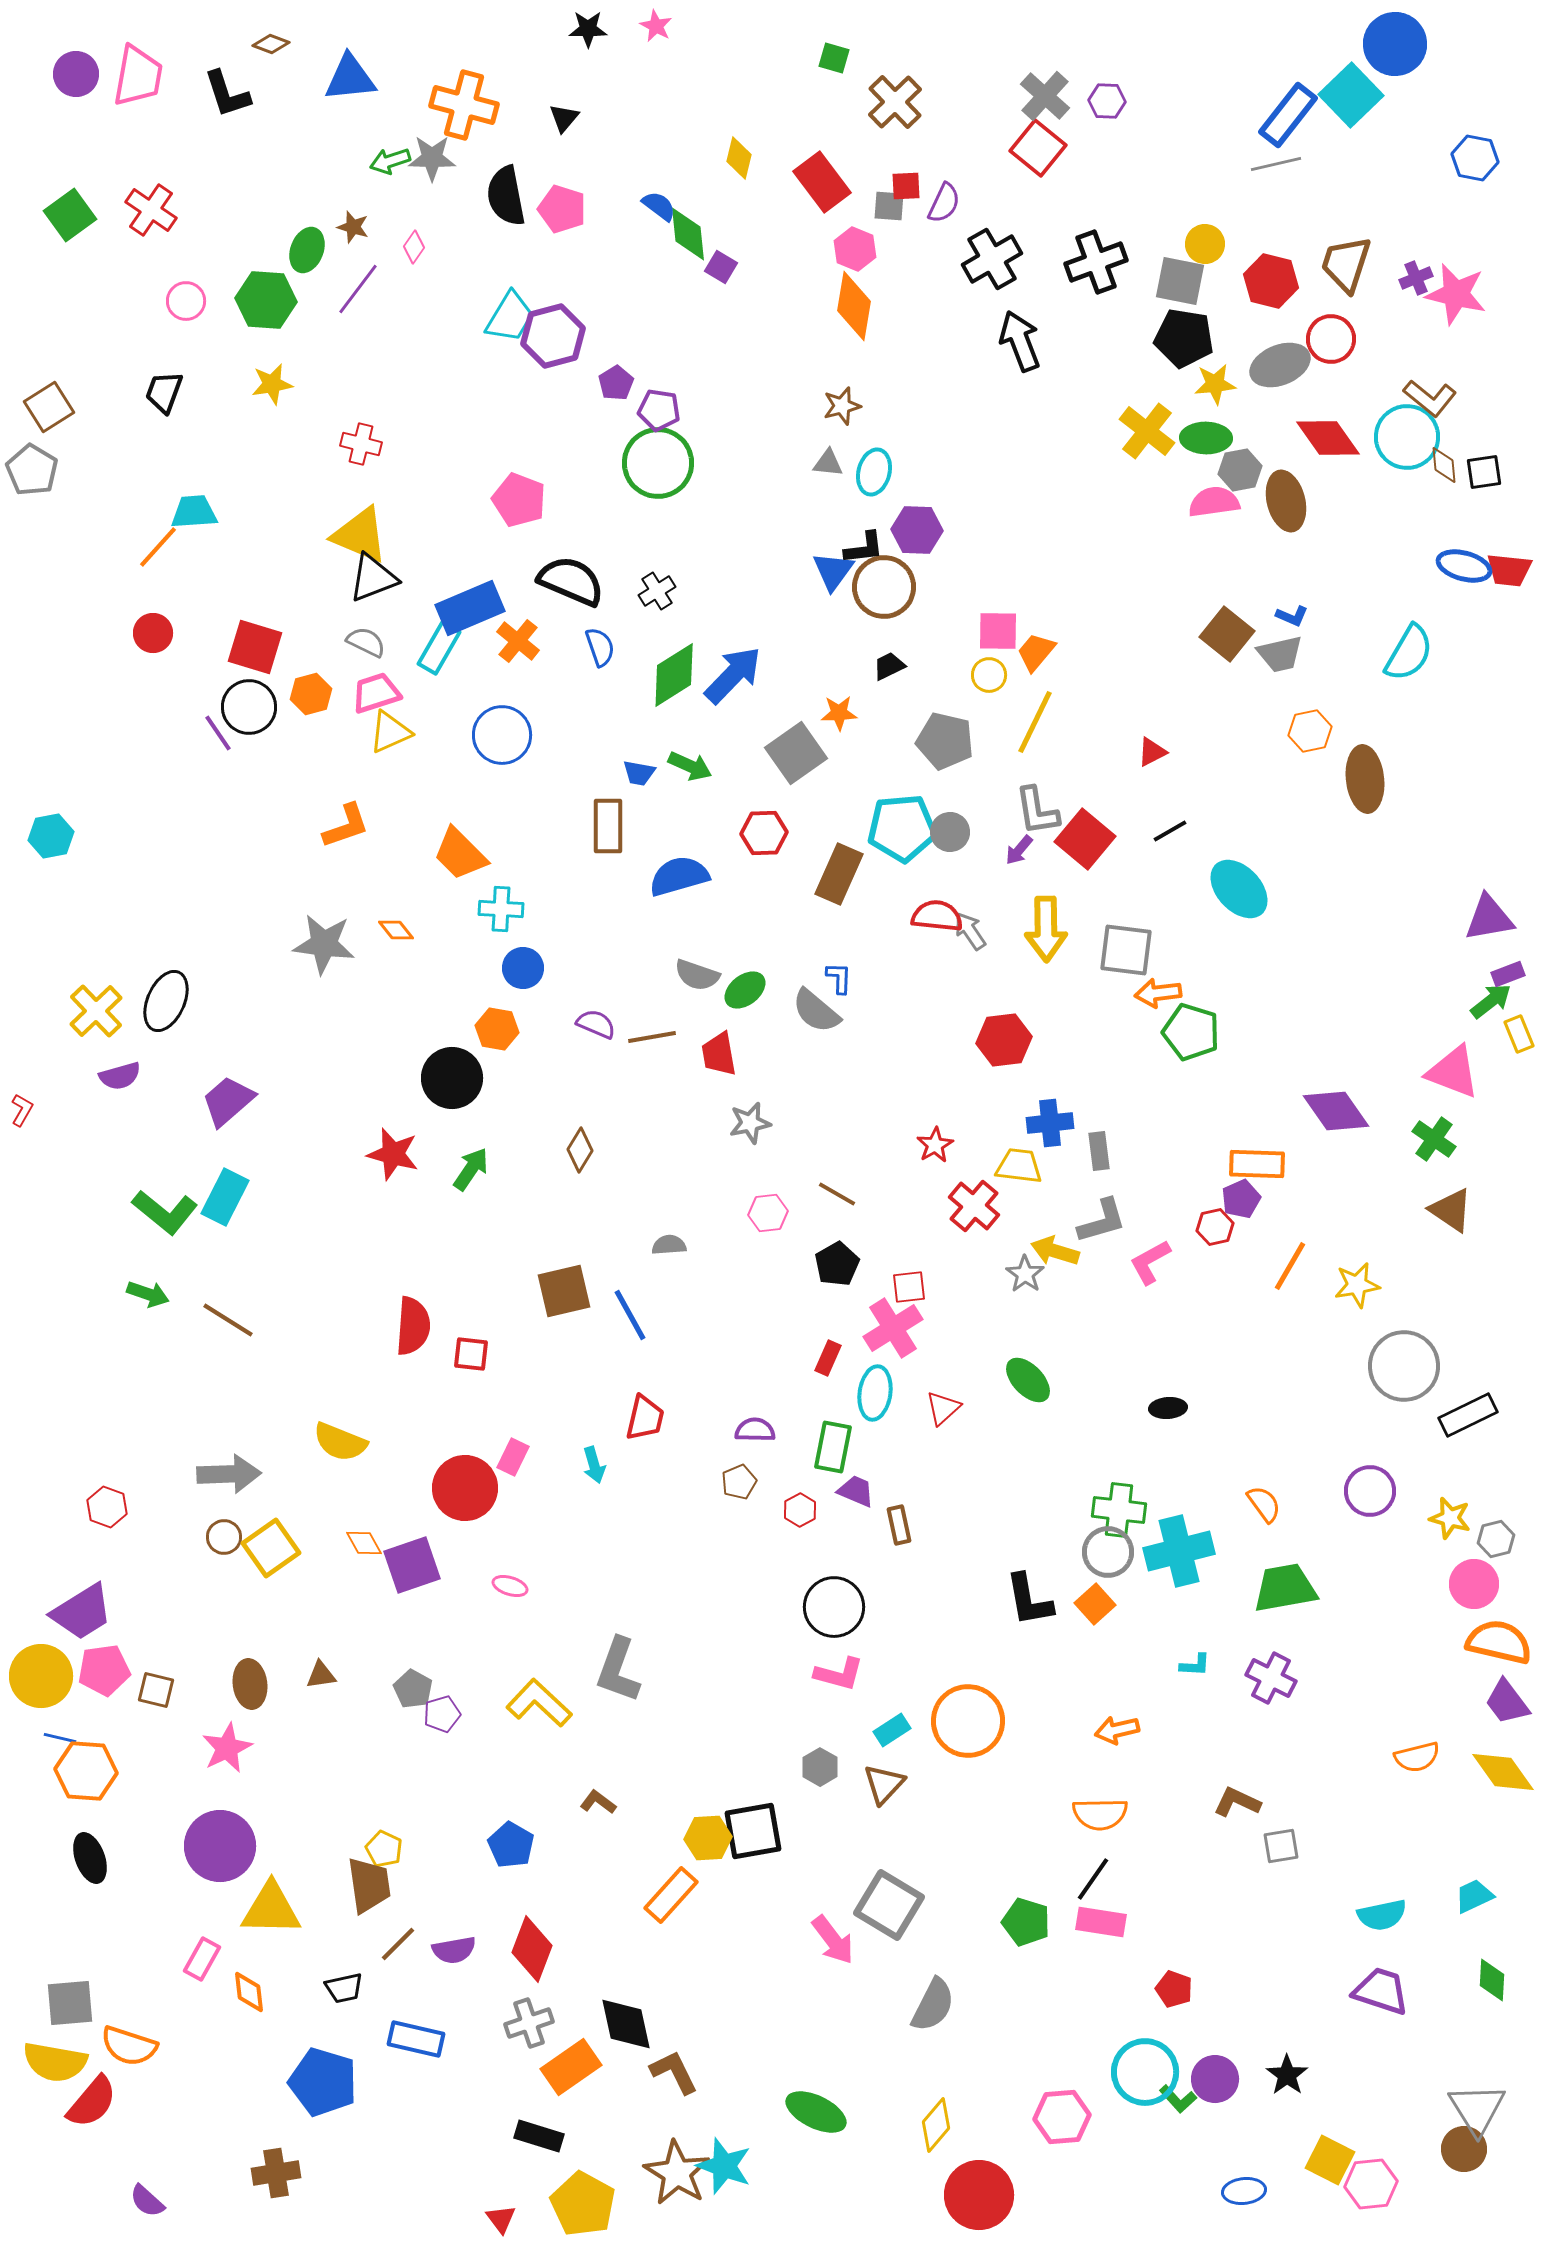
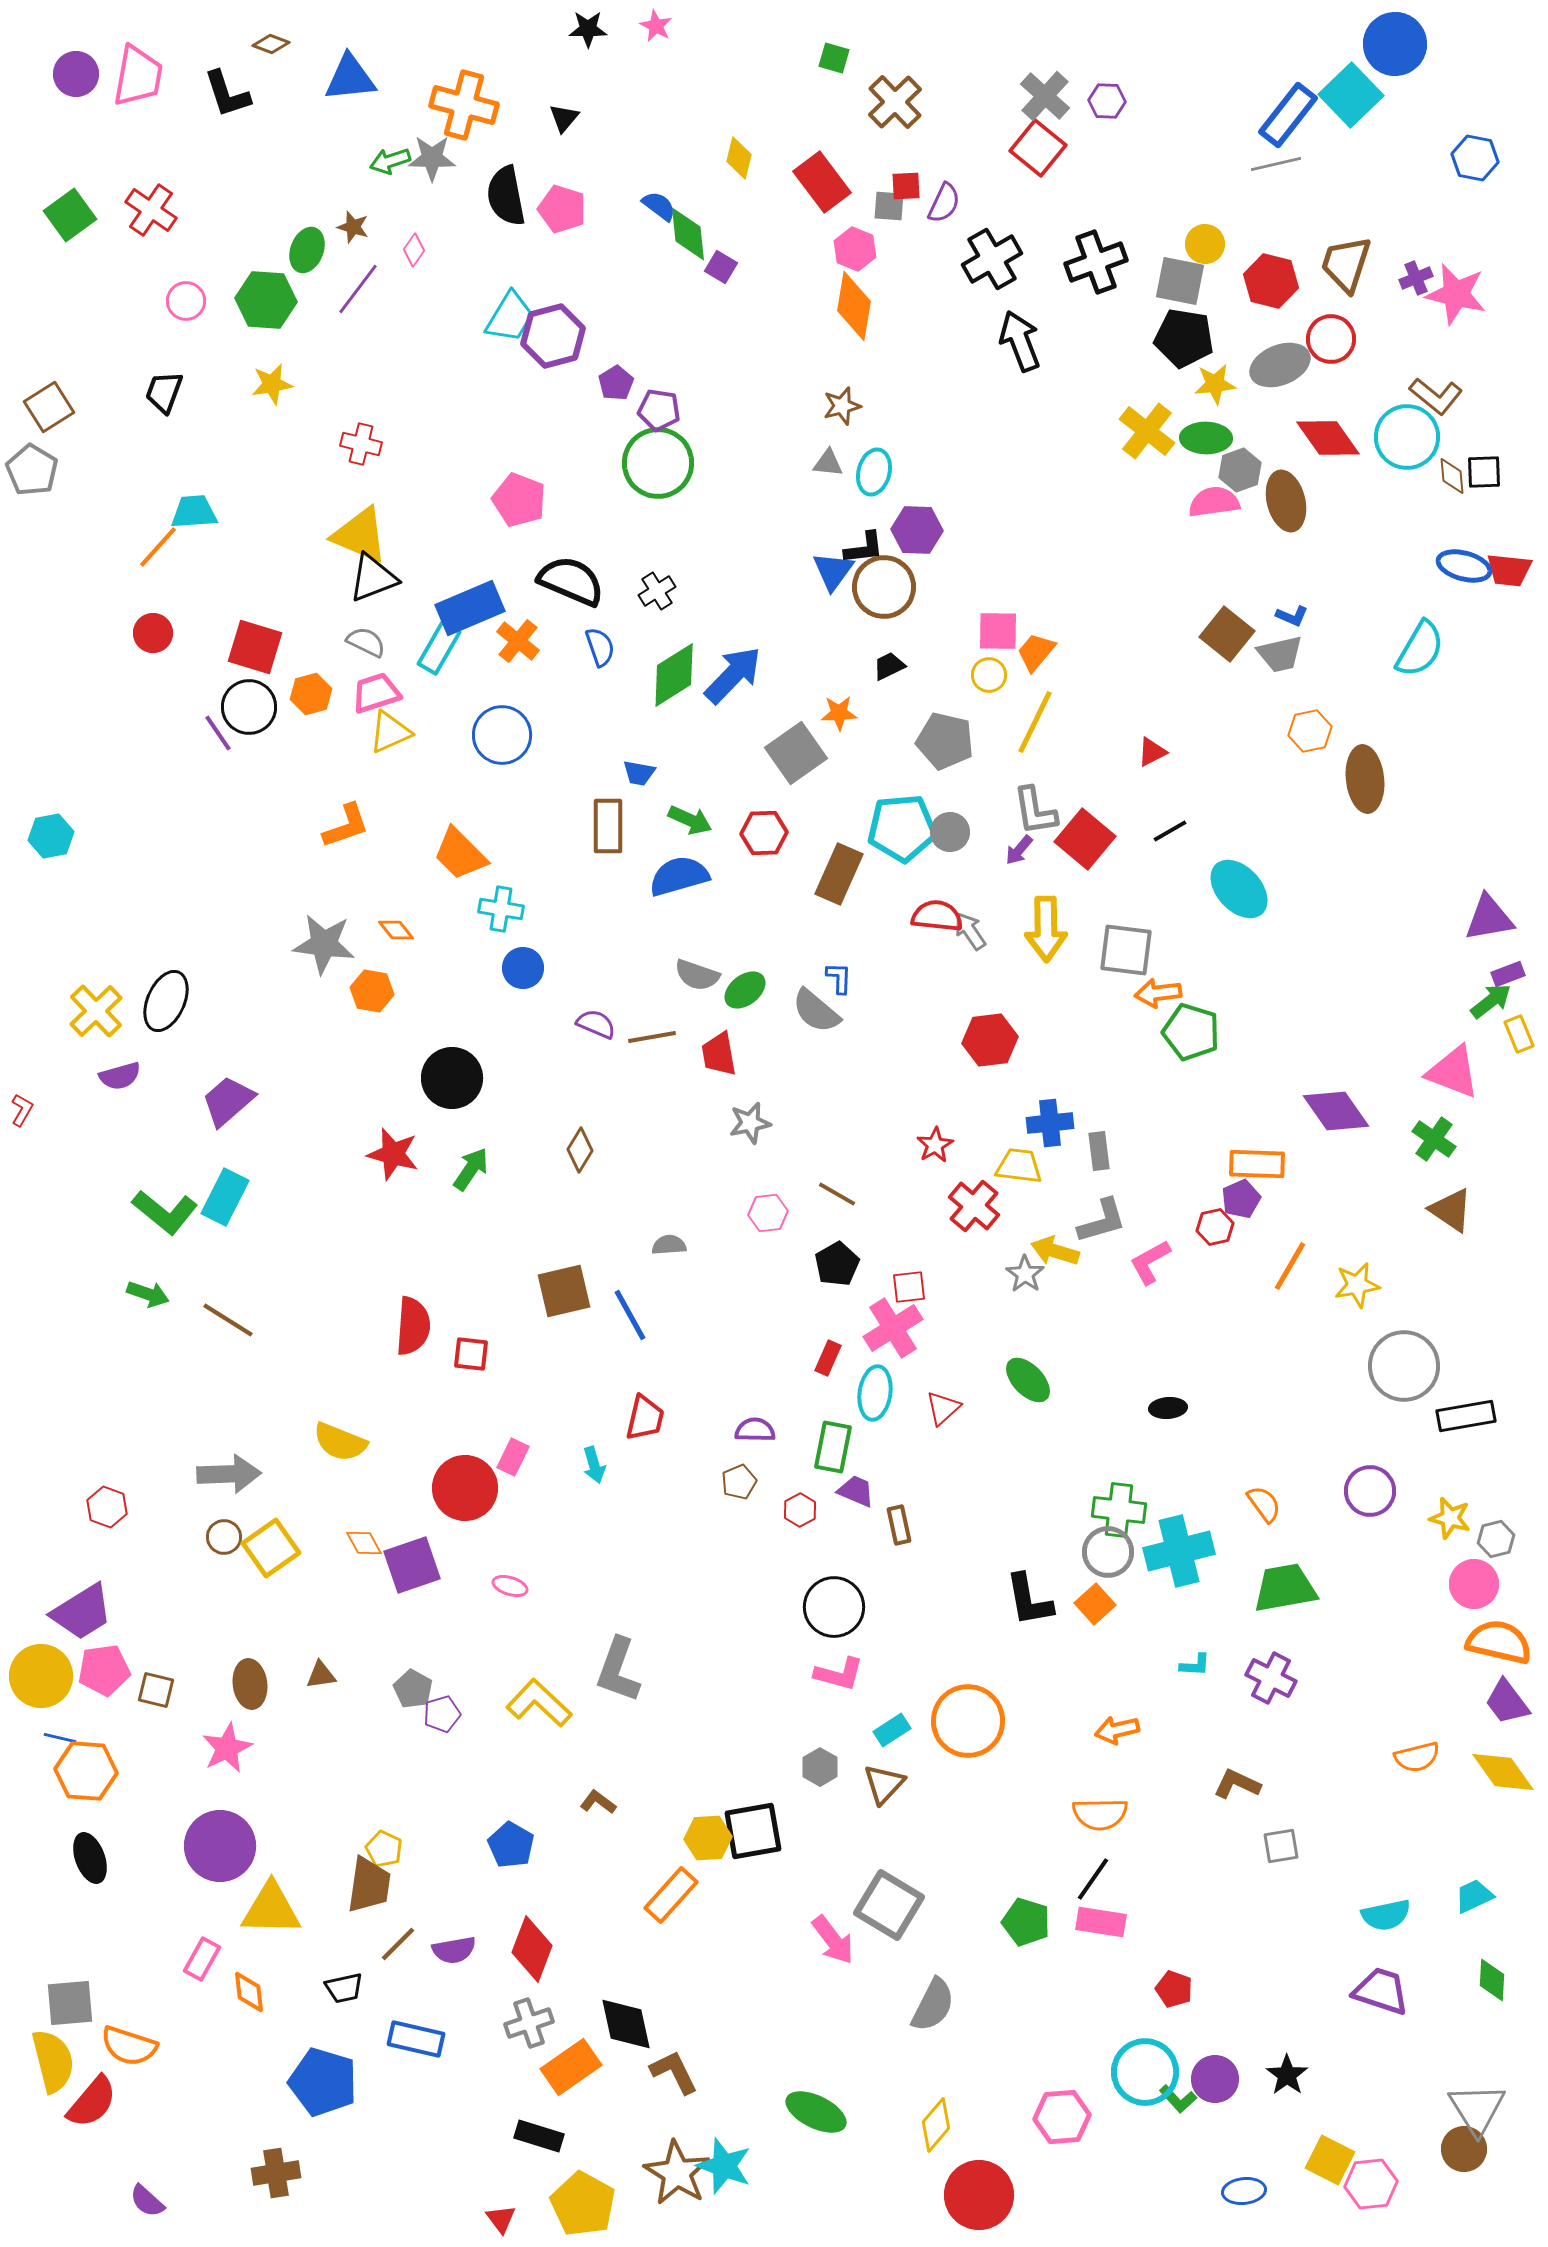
pink diamond at (414, 247): moved 3 px down
brown L-shape at (1430, 398): moved 6 px right, 2 px up
brown diamond at (1444, 465): moved 8 px right, 11 px down
gray hexagon at (1240, 470): rotated 9 degrees counterclockwise
black square at (1484, 472): rotated 6 degrees clockwise
cyan semicircle at (1409, 653): moved 11 px right, 4 px up
green arrow at (690, 766): moved 54 px down
gray L-shape at (1037, 811): moved 2 px left
cyan cross at (501, 909): rotated 6 degrees clockwise
orange hexagon at (497, 1029): moved 125 px left, 38 px up
red hexagon at (1004, 1040): moved 14 px left
black rectangle at (1468, 1415): moved 2 px left, 1 px down; rotated 16 degrees clockwise
brown L-shape at (1237, 1802): moved 18 px up
brown trapezoid at (369, 1885): rotated 16 degrees clockwise
cyan semicircle at (1382, 1915): moved 4 px right
yellow semicircle at (55, 2062): moved 2 px left, 1 px up; rotated 114 degrees counterclockwise
